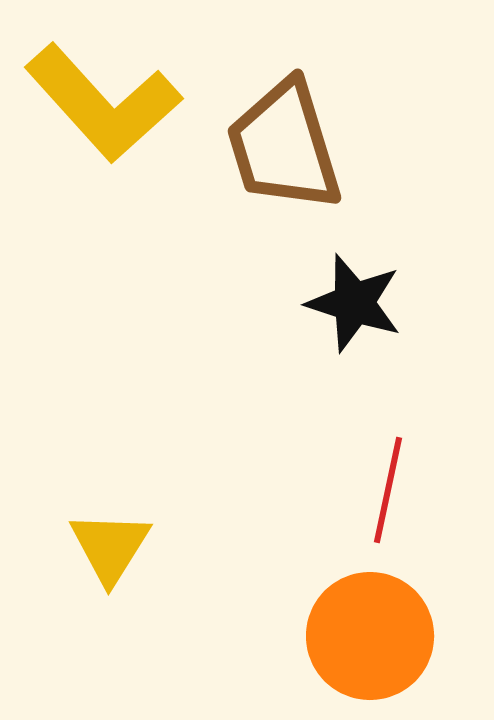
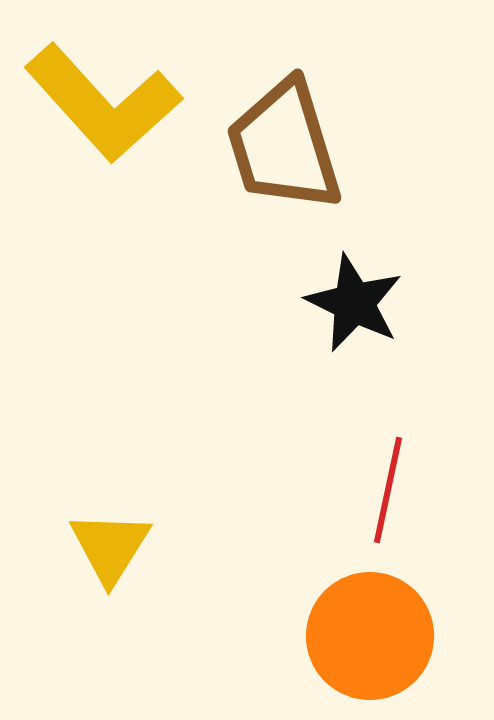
black star: rotated 8 degrees clockwise
